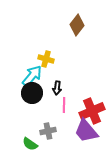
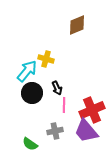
brown diamond: rotated 30 degrees clockwise
cyan arrow: moved 5 px left, 5 px up
black arrow: rotated 32 degrees counterclockwise
red cross: moved 1 px up
gray cross: moved 7 px right
